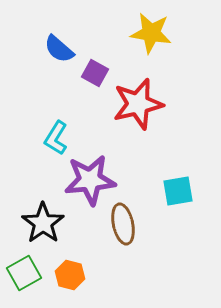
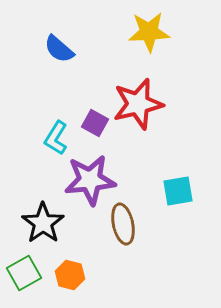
yellow star: moved 2 px left, 1 px up; rotated 12 degrees counterclockwise
purple square: moved 50 px down
